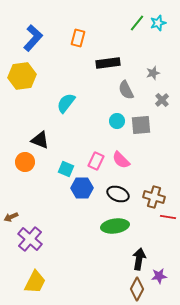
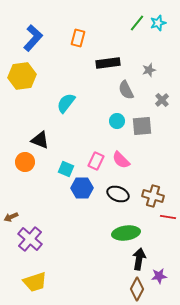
gray star: moved 4 px left, 3 px up
gray square: moved 1 px right, 1 px down
brown cross: moved 1 px left, 1 px up
green ellipse: moved 11 px right, 7 px down
yellow trapezoid: rotated 45 degrees clockwise
